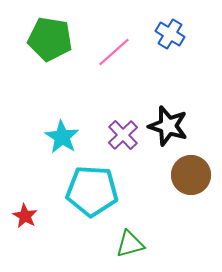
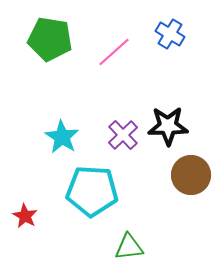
black star: rotated 18 degrees counterclockwise
green triangle: moved 1 px left, 3 px down; rotated 8 degrees clockwise
